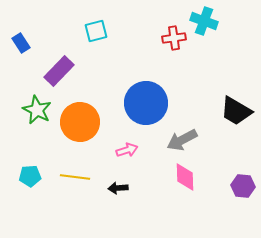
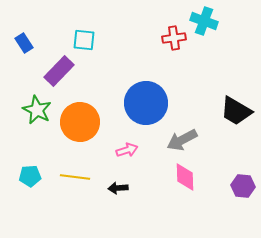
cyan square: moved 12 px left, 9 px down; rotated 20 degrees clockwise
blue rectangle: moved 3 px right
